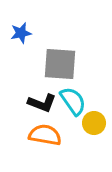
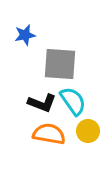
blue star: moved 4 px right, 2 px down
yellow circle: moved 6 px left, 8 px down
orange semicircle: moved 4 px right, 1 px up
